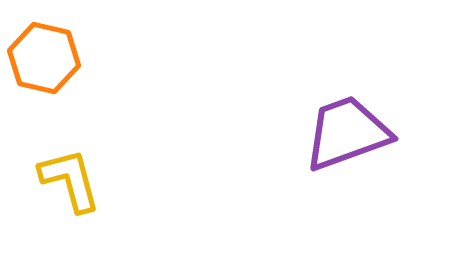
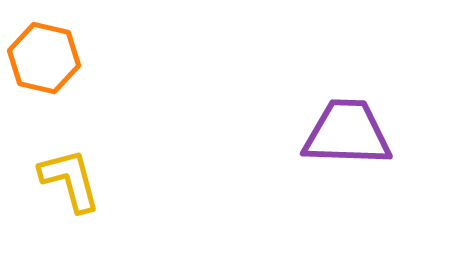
purple trapezoid: rotated 22 degrees clockwise
